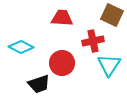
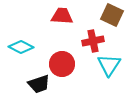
red trapezoid: moved 2 px up
red circle: moved 1 px down
